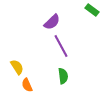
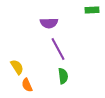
green rectangle: rotated 40 degrees counterclockwise
purple semicircle: moved 3 px left, 1 px down; rotated 42 degrees clockwise
purple line: moved 3 px left, 3 px down
